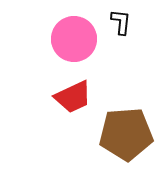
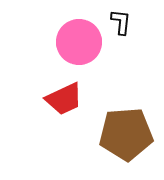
pink circle: moved 5 px right, 3 px down
red trapezoid: moved 9 px left, 2 px down
